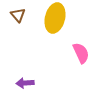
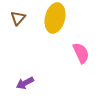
brown triangle: moved 3 px down; rotated 21 degrees clockwise
purple arrow: rotated 24 degrees counterclockwise
